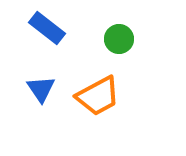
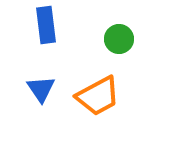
blue rectangle: moved 1 px left, 3 px up; rotated 45 degrees clockwise
